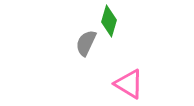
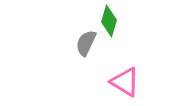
pink triangle: moved 4 px left, 2 px up
